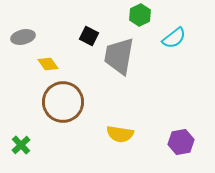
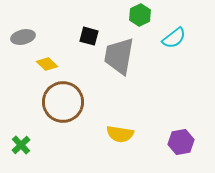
black square: rotated 12 degrees counterclockwise
yellow diamond: moved 1 px left; rotated 10 degrees counterclockwise
